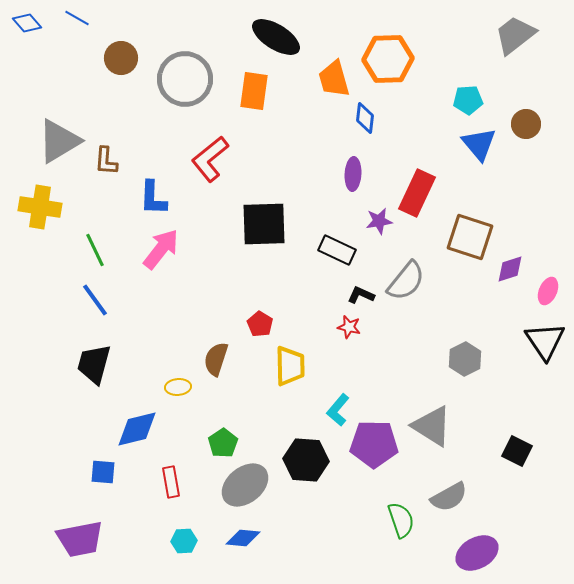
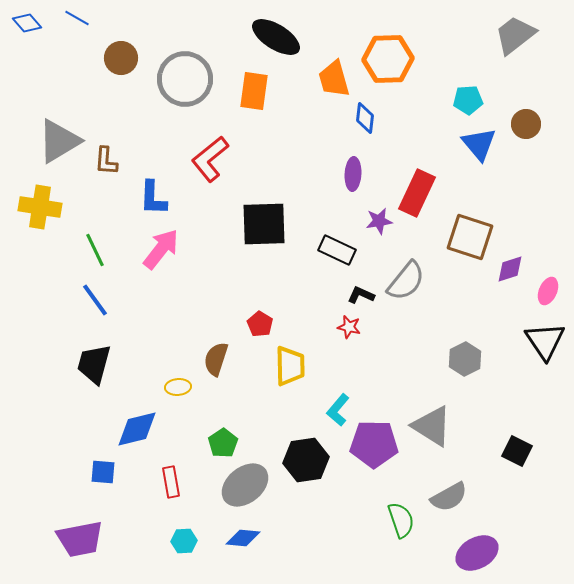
black hexagon at (306, 460): rotated 12 degrees counterclockwise
